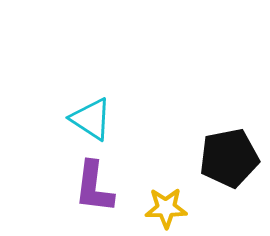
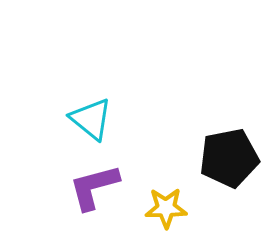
cyan triangle: rotated 6 degrees clockwise
purple L-shape: rotated 68 degrees clockwise
